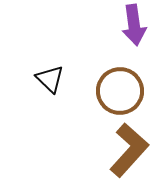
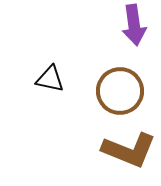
black triangle: rotated 32 degrees counterclockwise
brown L-shape: rotated 70 degrees clockwise
